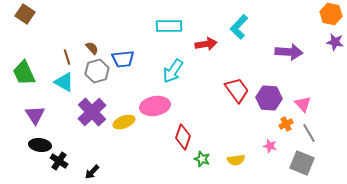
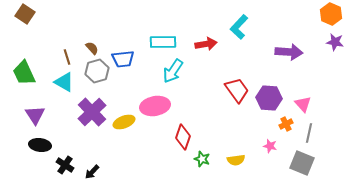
orange hexagon: rotated 10 degrees clockwise
cyan rectangle: moved 6 px left, 16 px down
gray line: rotated 42 degrees clockwise
black cross: moved 6 px right, 4 px down
